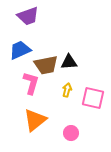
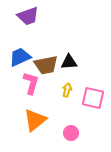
blue trapezoid: moved 7 px down
